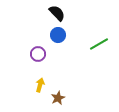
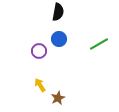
black semicircle: moved 1 px right, 1 px up; rotated 54 degrees clockwise
blue circle: moved 1 px right, 4 px down
purple circle: moved 1 px right, 3 px up
yellow arrow: rotated 48 degrees counterclockwise
